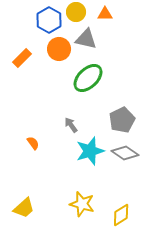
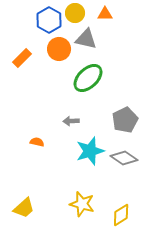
yellow circle: moved 1 px left, 1 px down
gray pentagon: moved 3 px right
gray arrow: moved 4 px up; rotated 56 degrees counterclockwise
orange semicircle: moved 4 px right, 1 px up; rotated 40 degrees counterclockwise
gray diamond: moved 1 px left, 5 px down
